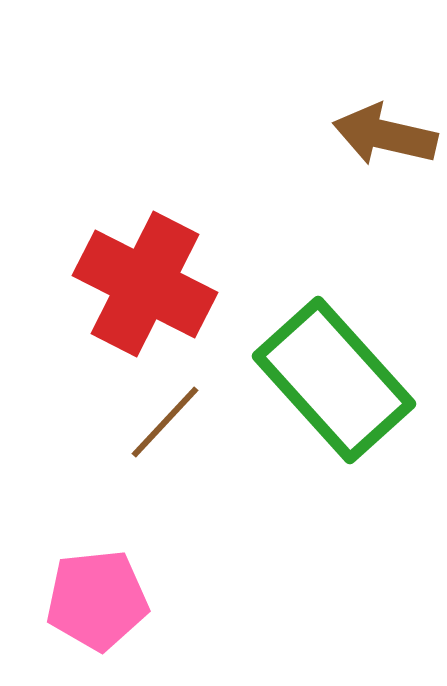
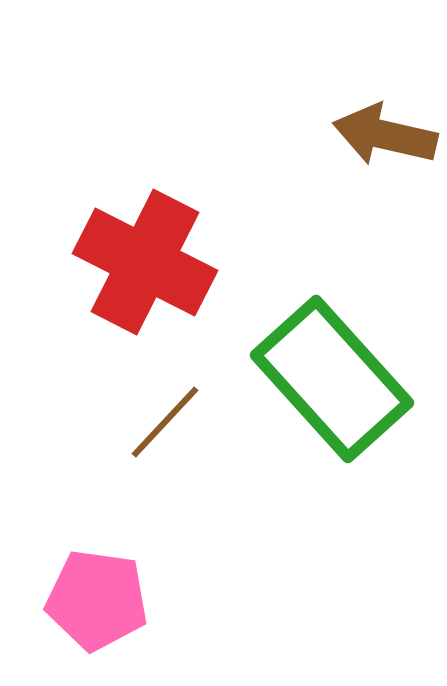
red cross: moved 22 px up
green rectangle: moved 2 px left, 1 px up
pink pentagon: rotated 14 degrees clockwise
